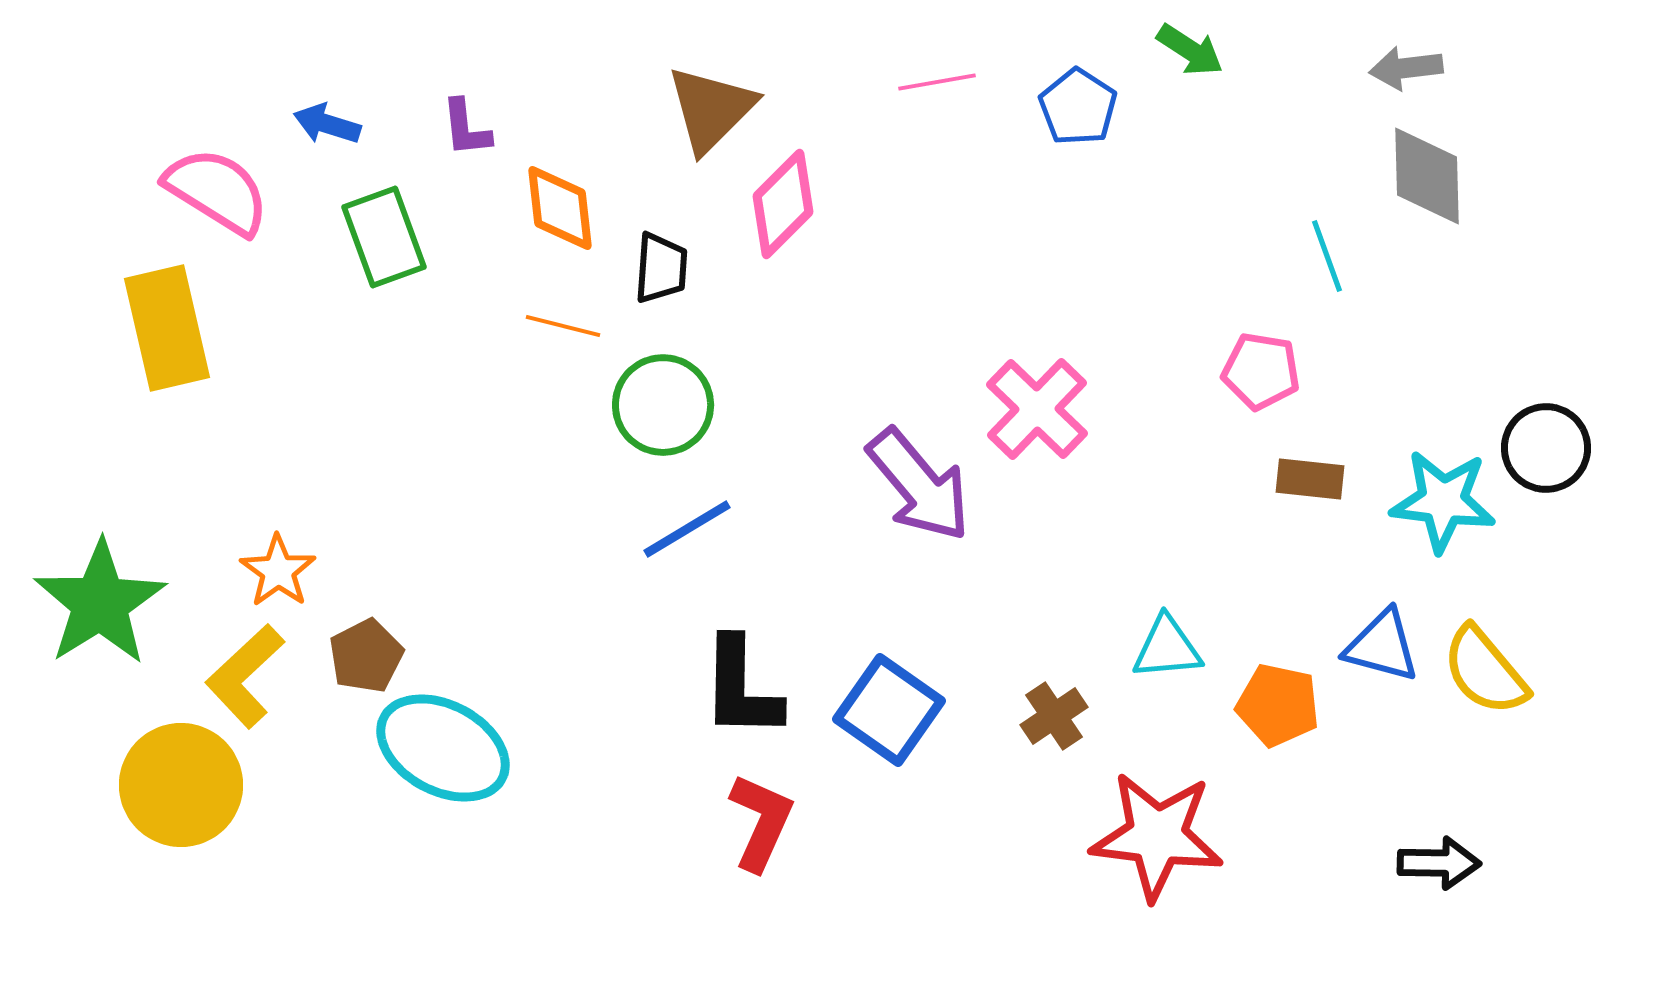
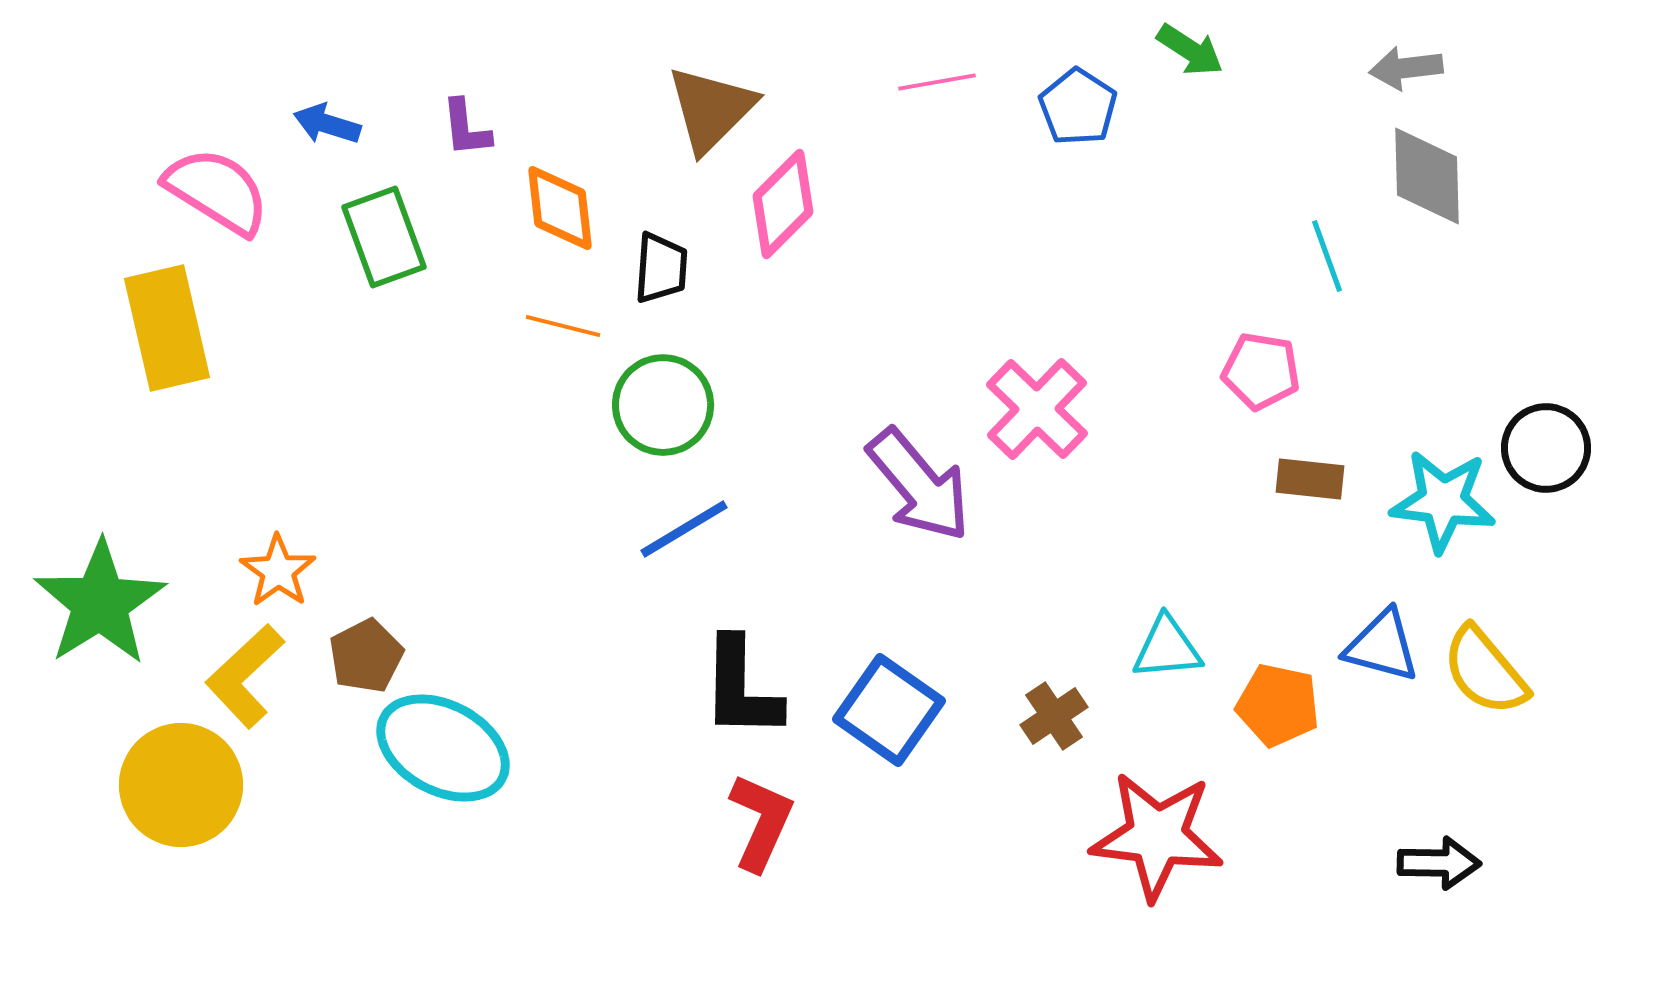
blue line: moved 3 px left
